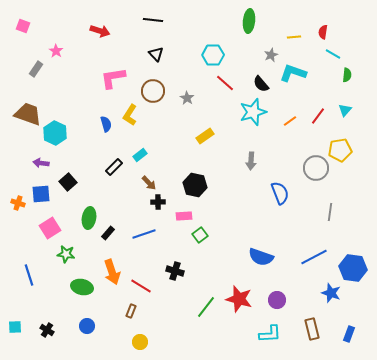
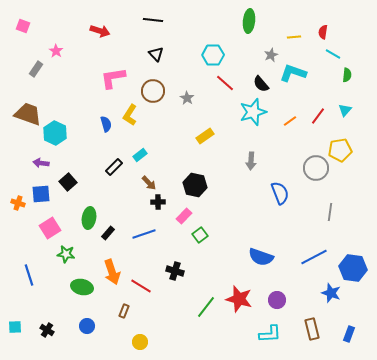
pink rectangle at (184, 216): rotated 42 degrees counterclockwise
brown rectangle at (131, 311): moved 7 px left
